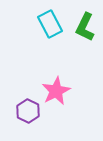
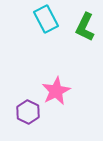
cyan rectangle: moved 4 px left, 5 px up
purple hexagon: moved 1 px down
